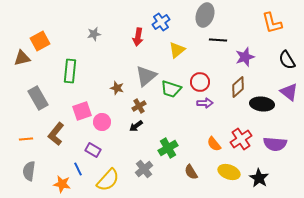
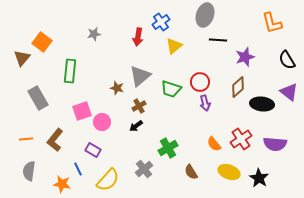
orange square: moved 2 px right, 1 px down; rotated 24 degrees counterclockwise
yellow triangle: moved 3 px left, 4 px up
brown triangle: rotated 36 degrees counterclockwise
gray triangle: moved 6 px left
purple arrow: rotated 77 degrees clockwise
brown L-shape: moved 1 px left, 6 px down
